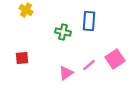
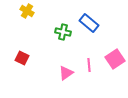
yellow cross: moved 1 px right, 1 px down
blue rectangle: moved 2 px down; rotated 54 degrees counterclockwise
red square: rotated 32 degrees clockwise
pink line: rotated 56 degrees counterclockwise
